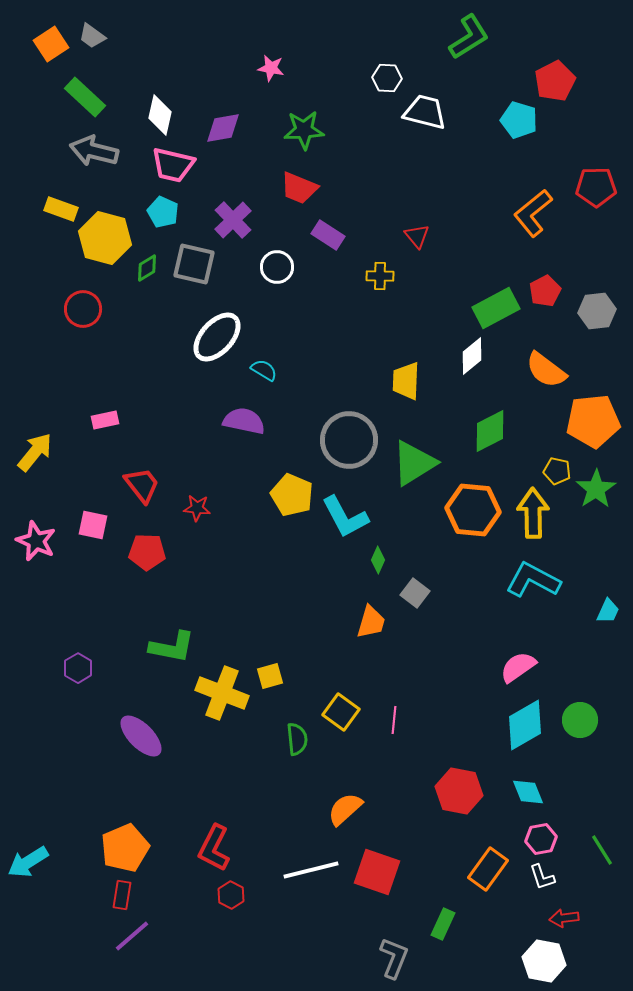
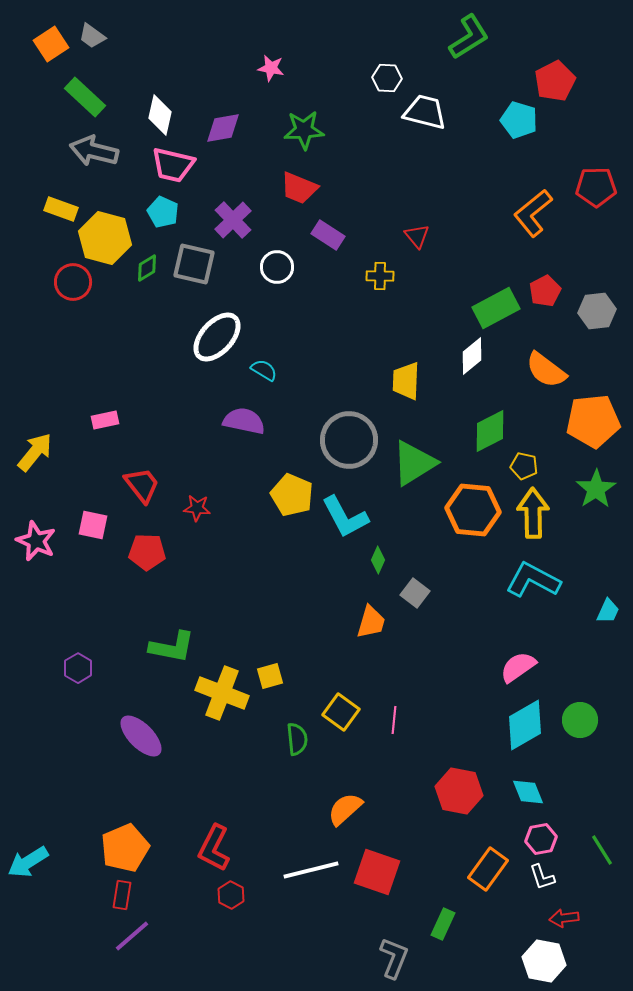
red circle at (83, 309): moved 10 px left, 27 px up
yellow pentagon at (557, 471): moved 33 px left, 5 px up
